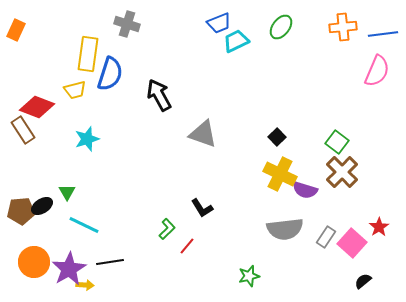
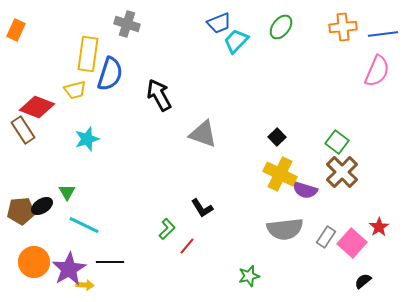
cyan trapezoid: rotated 20 degrees counterclockwise
black line: rotated 8 degrees clockwise
